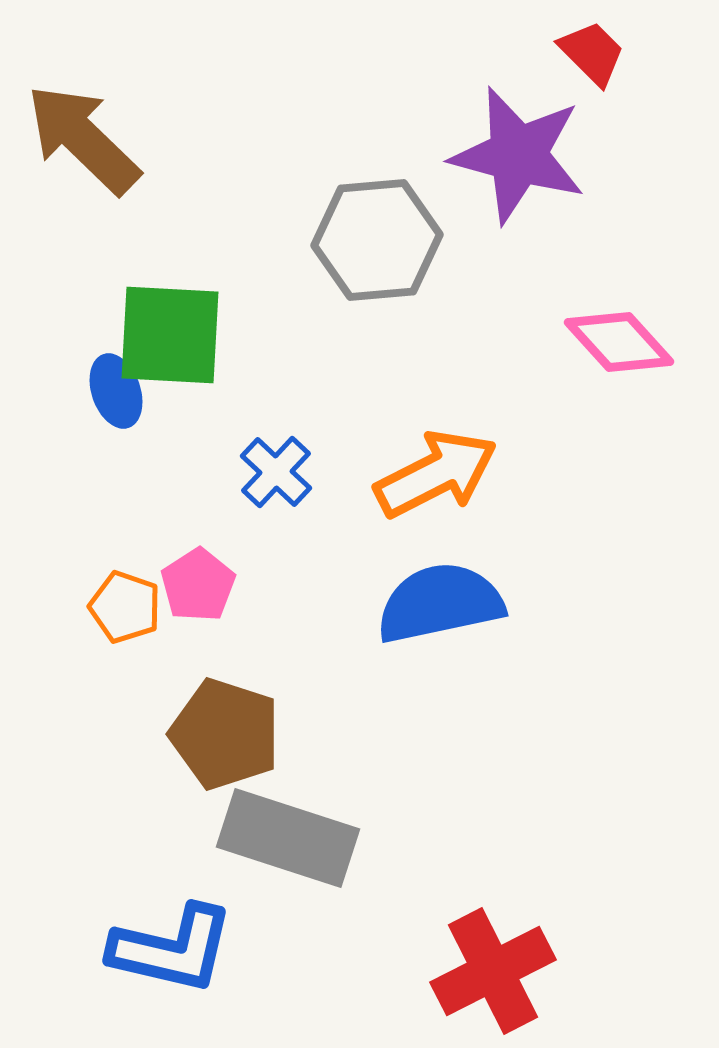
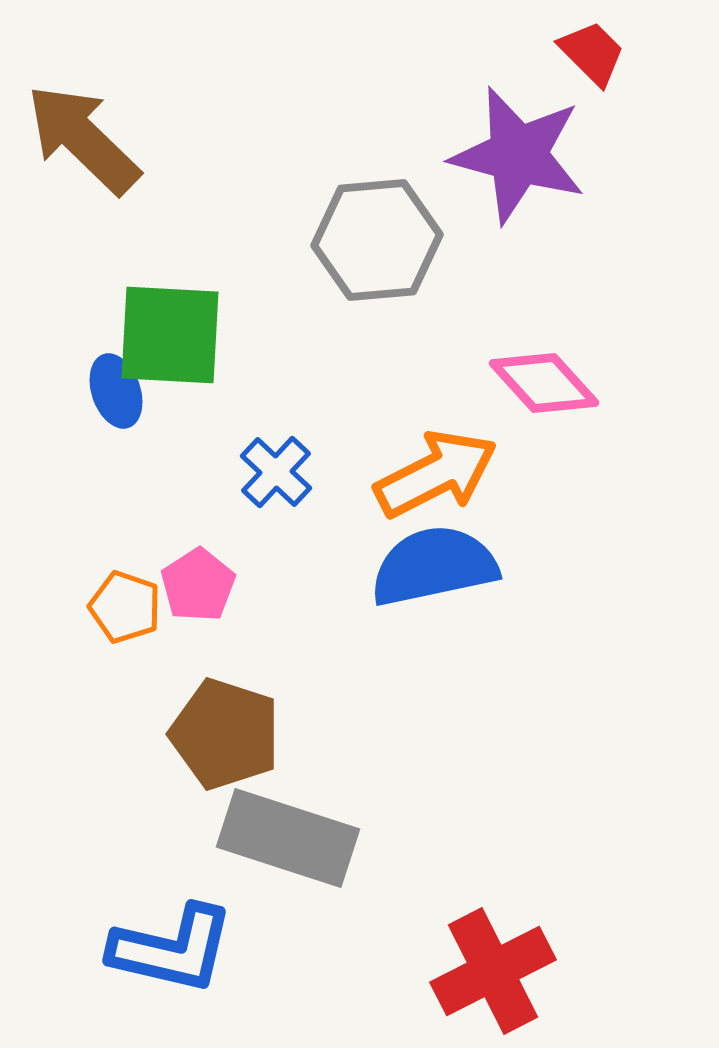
pink diamond: moved 75 px left, 41 px down
blue semicircle: moved 6 px left, 37 px up
